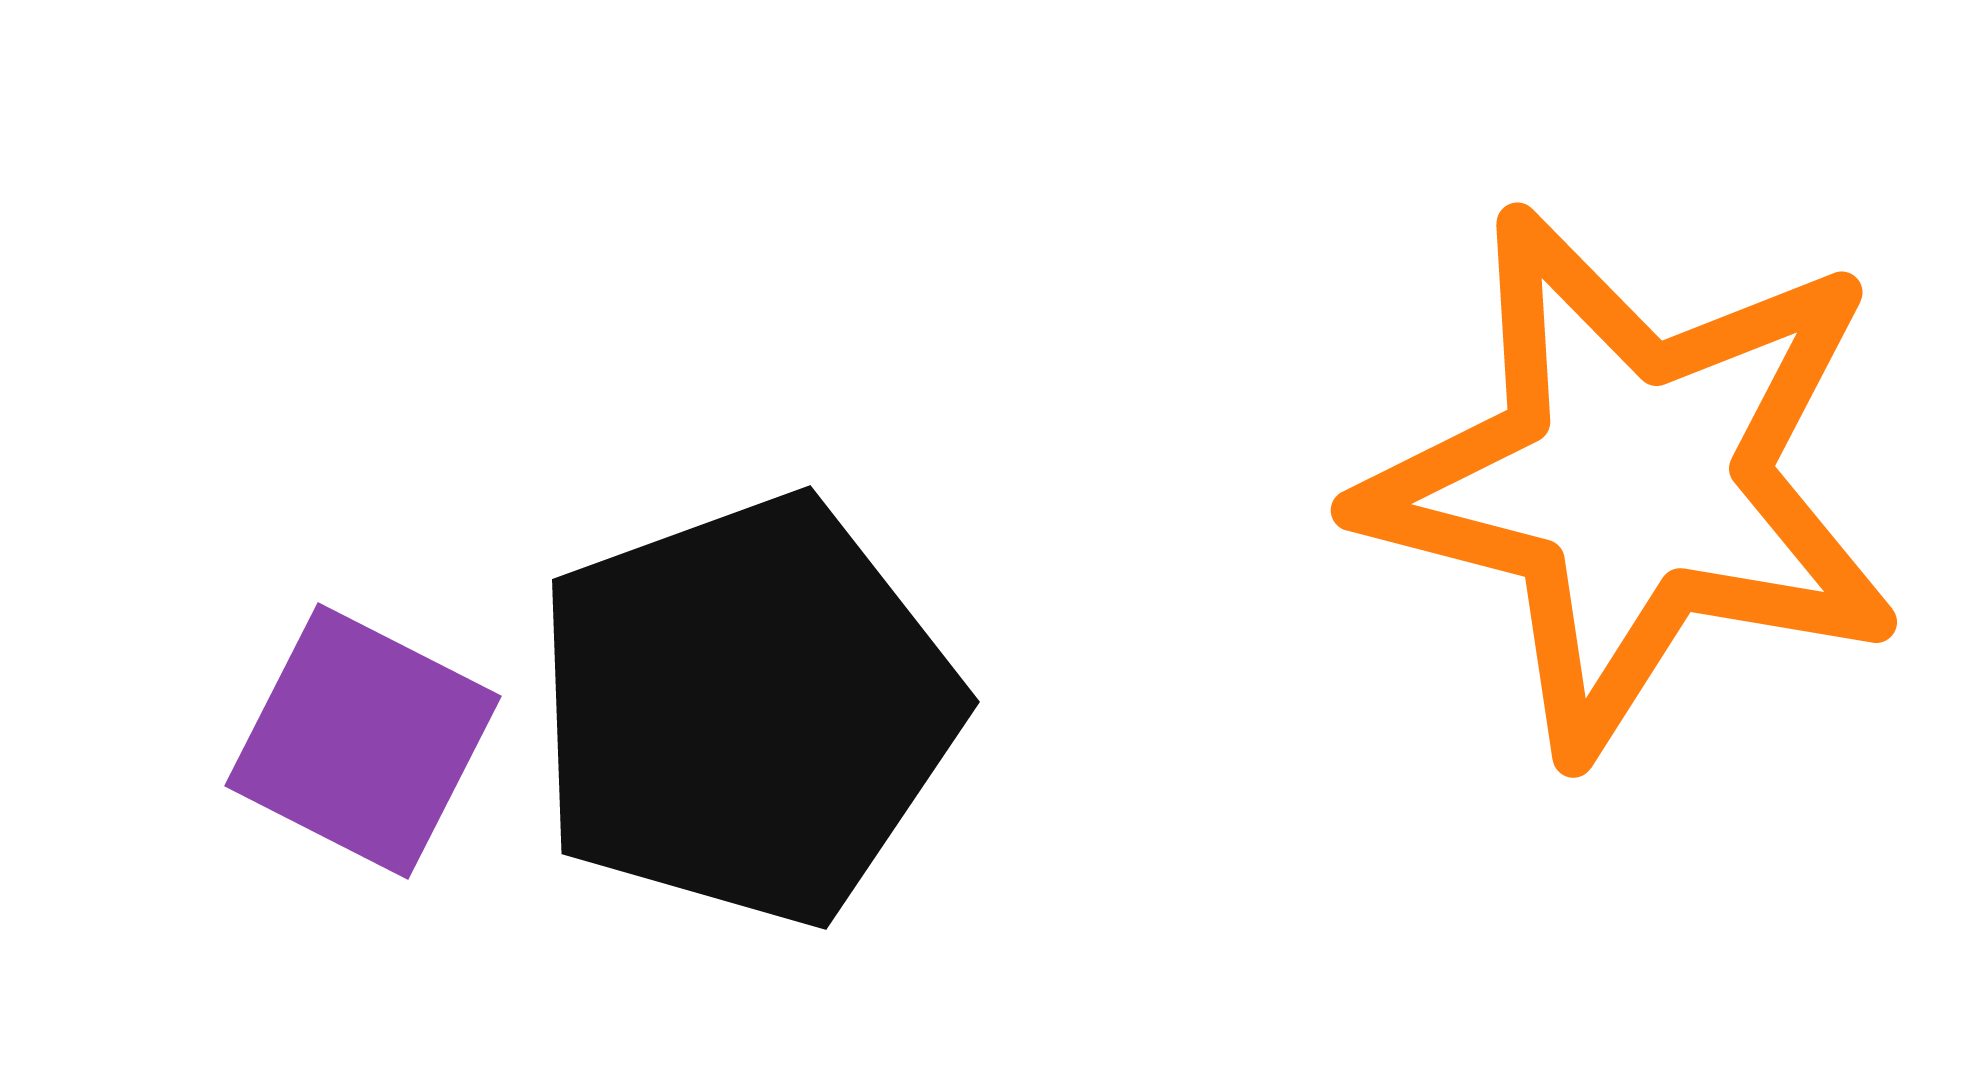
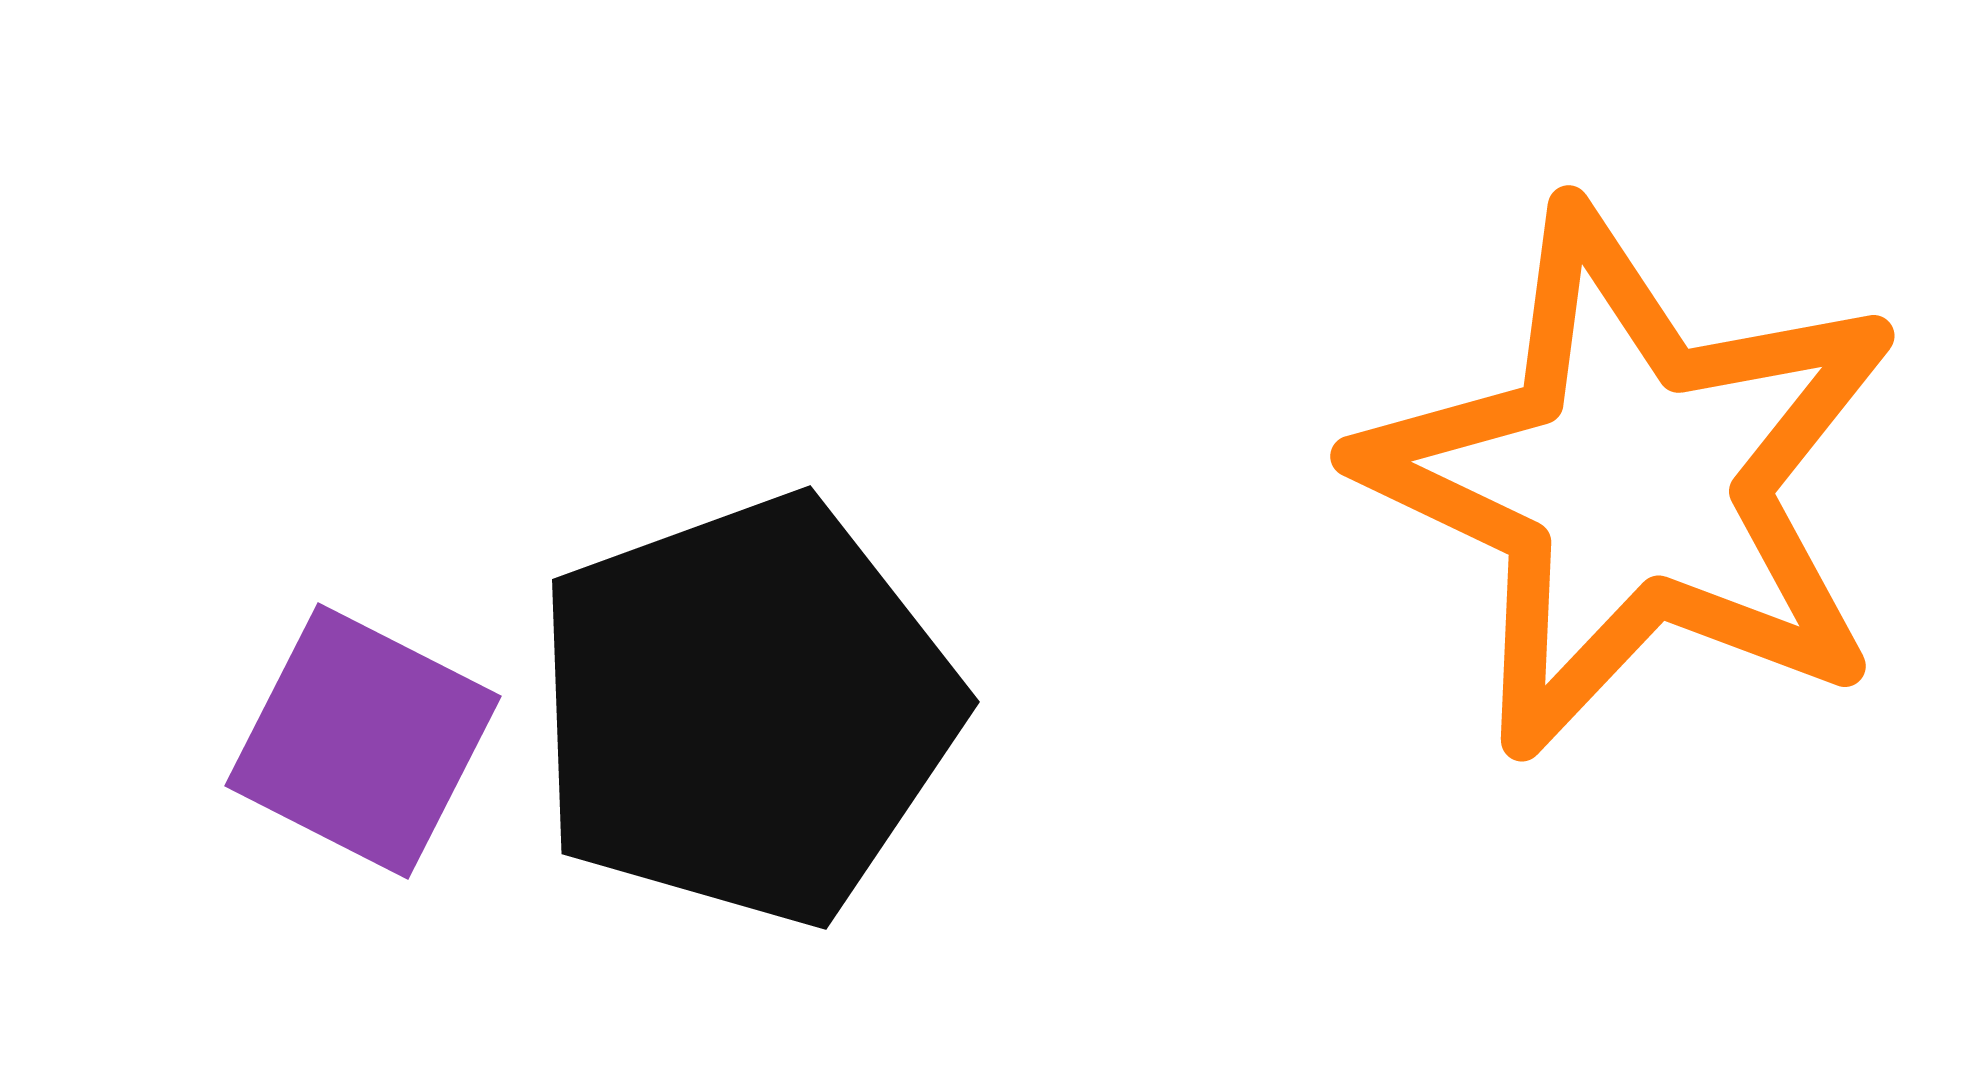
orange star: rotated 11 degrees clockwise
